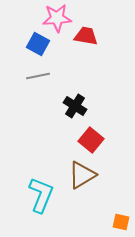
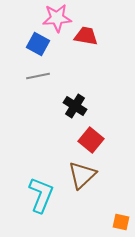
brown triangle: rotated 12 degrees counterclockwise
